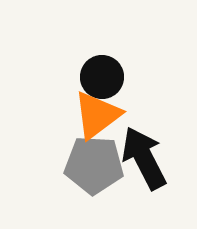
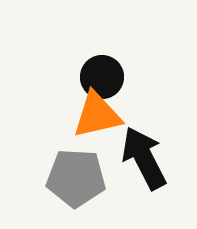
orange triangle: rotated 24 degrees clockwise
gray pentagon: moved 18 px left, 13 px down
